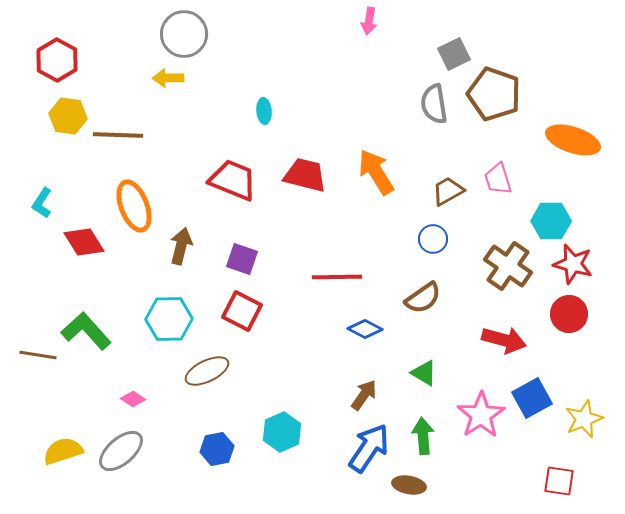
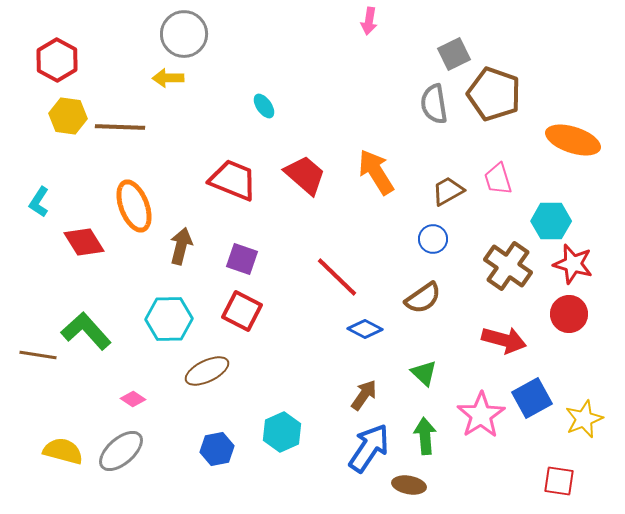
cyan ellipse at (264, 111): moved 5 px up; rotated 30 degrees counterclockwise
brown line at (118, 135): moved 2 px right, 8 px up
red trapezoid at (305, 175): rotated 27 degrees clockwise
cyan L-shape at (42, 203): moved 3 px left, 1 px up
red line at (337, 277): rotated 45 degrees clockwise
green triangle at (424, 373): rotated 12 degrees clockwise
green arrow at (423, 436): moved 2 px right
yellow semicircle at (63, 451): rotated 33 degrees clockwise
